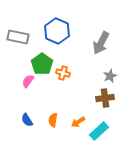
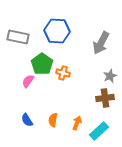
blue hexagon: rotated 20 degrees counterclockwise
orange arrow: moved 1 px left, 1 px down; rotated 144 degrees clockwise
